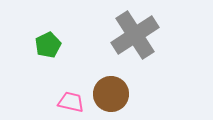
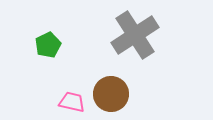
pink trapezoid: moved 1 px right
